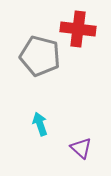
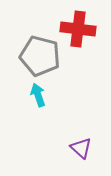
cyan arrow: moved 2 px left, 29 px up
